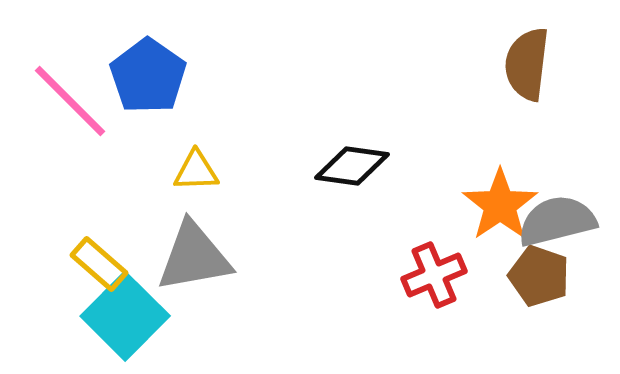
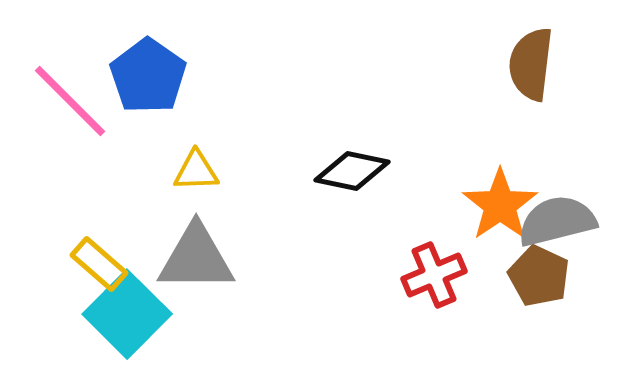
brown semicircle: moved 4 px right
black diamond: moved 5 px down; rotated 4 degrees clockwise
gray triangle: moved 2 px right, 1 px down; rotated 10 degrees clockwise
brown pentagon: rotated 6 degrees clockwise
cyan square: moved 2 px right, 2 px up
